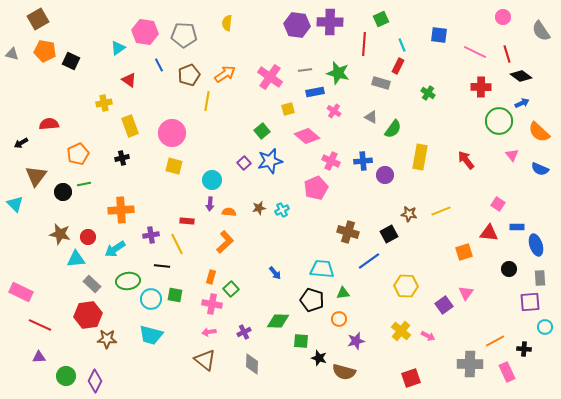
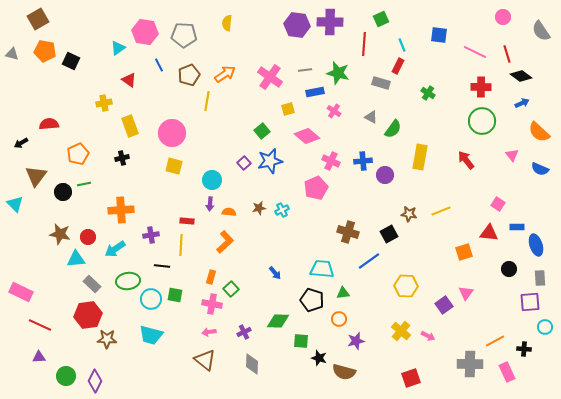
green circle at (499, 121): moved 17 px left
yellow line at (177, 244): moved 4 px right, 1 px down; rotated 30 degrees clockwise
